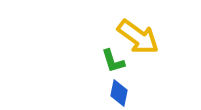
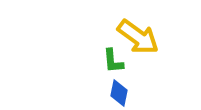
green L-shape: rotated 12 degrees clockwise
